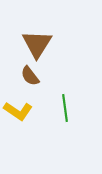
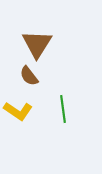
brown semicircle: moved 1 px left
green line: moved 2 px left, 1 px down
